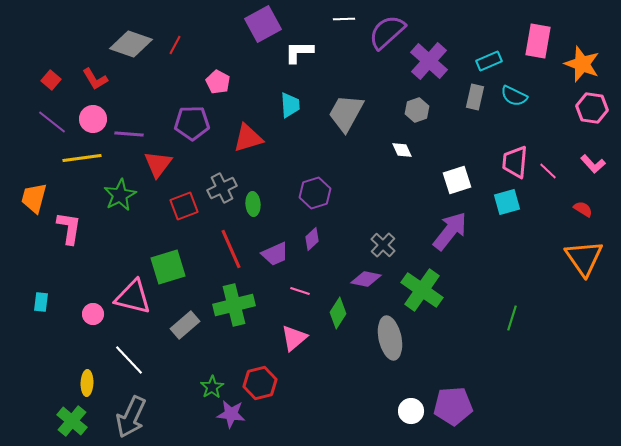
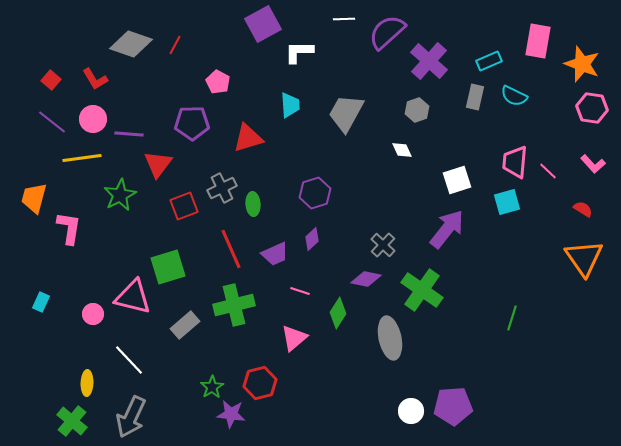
purple arrow at (450, 231): moved 3 px left, 2 px up
cyan rectangle at (41, 302): rotated 18 degrees clockwise
